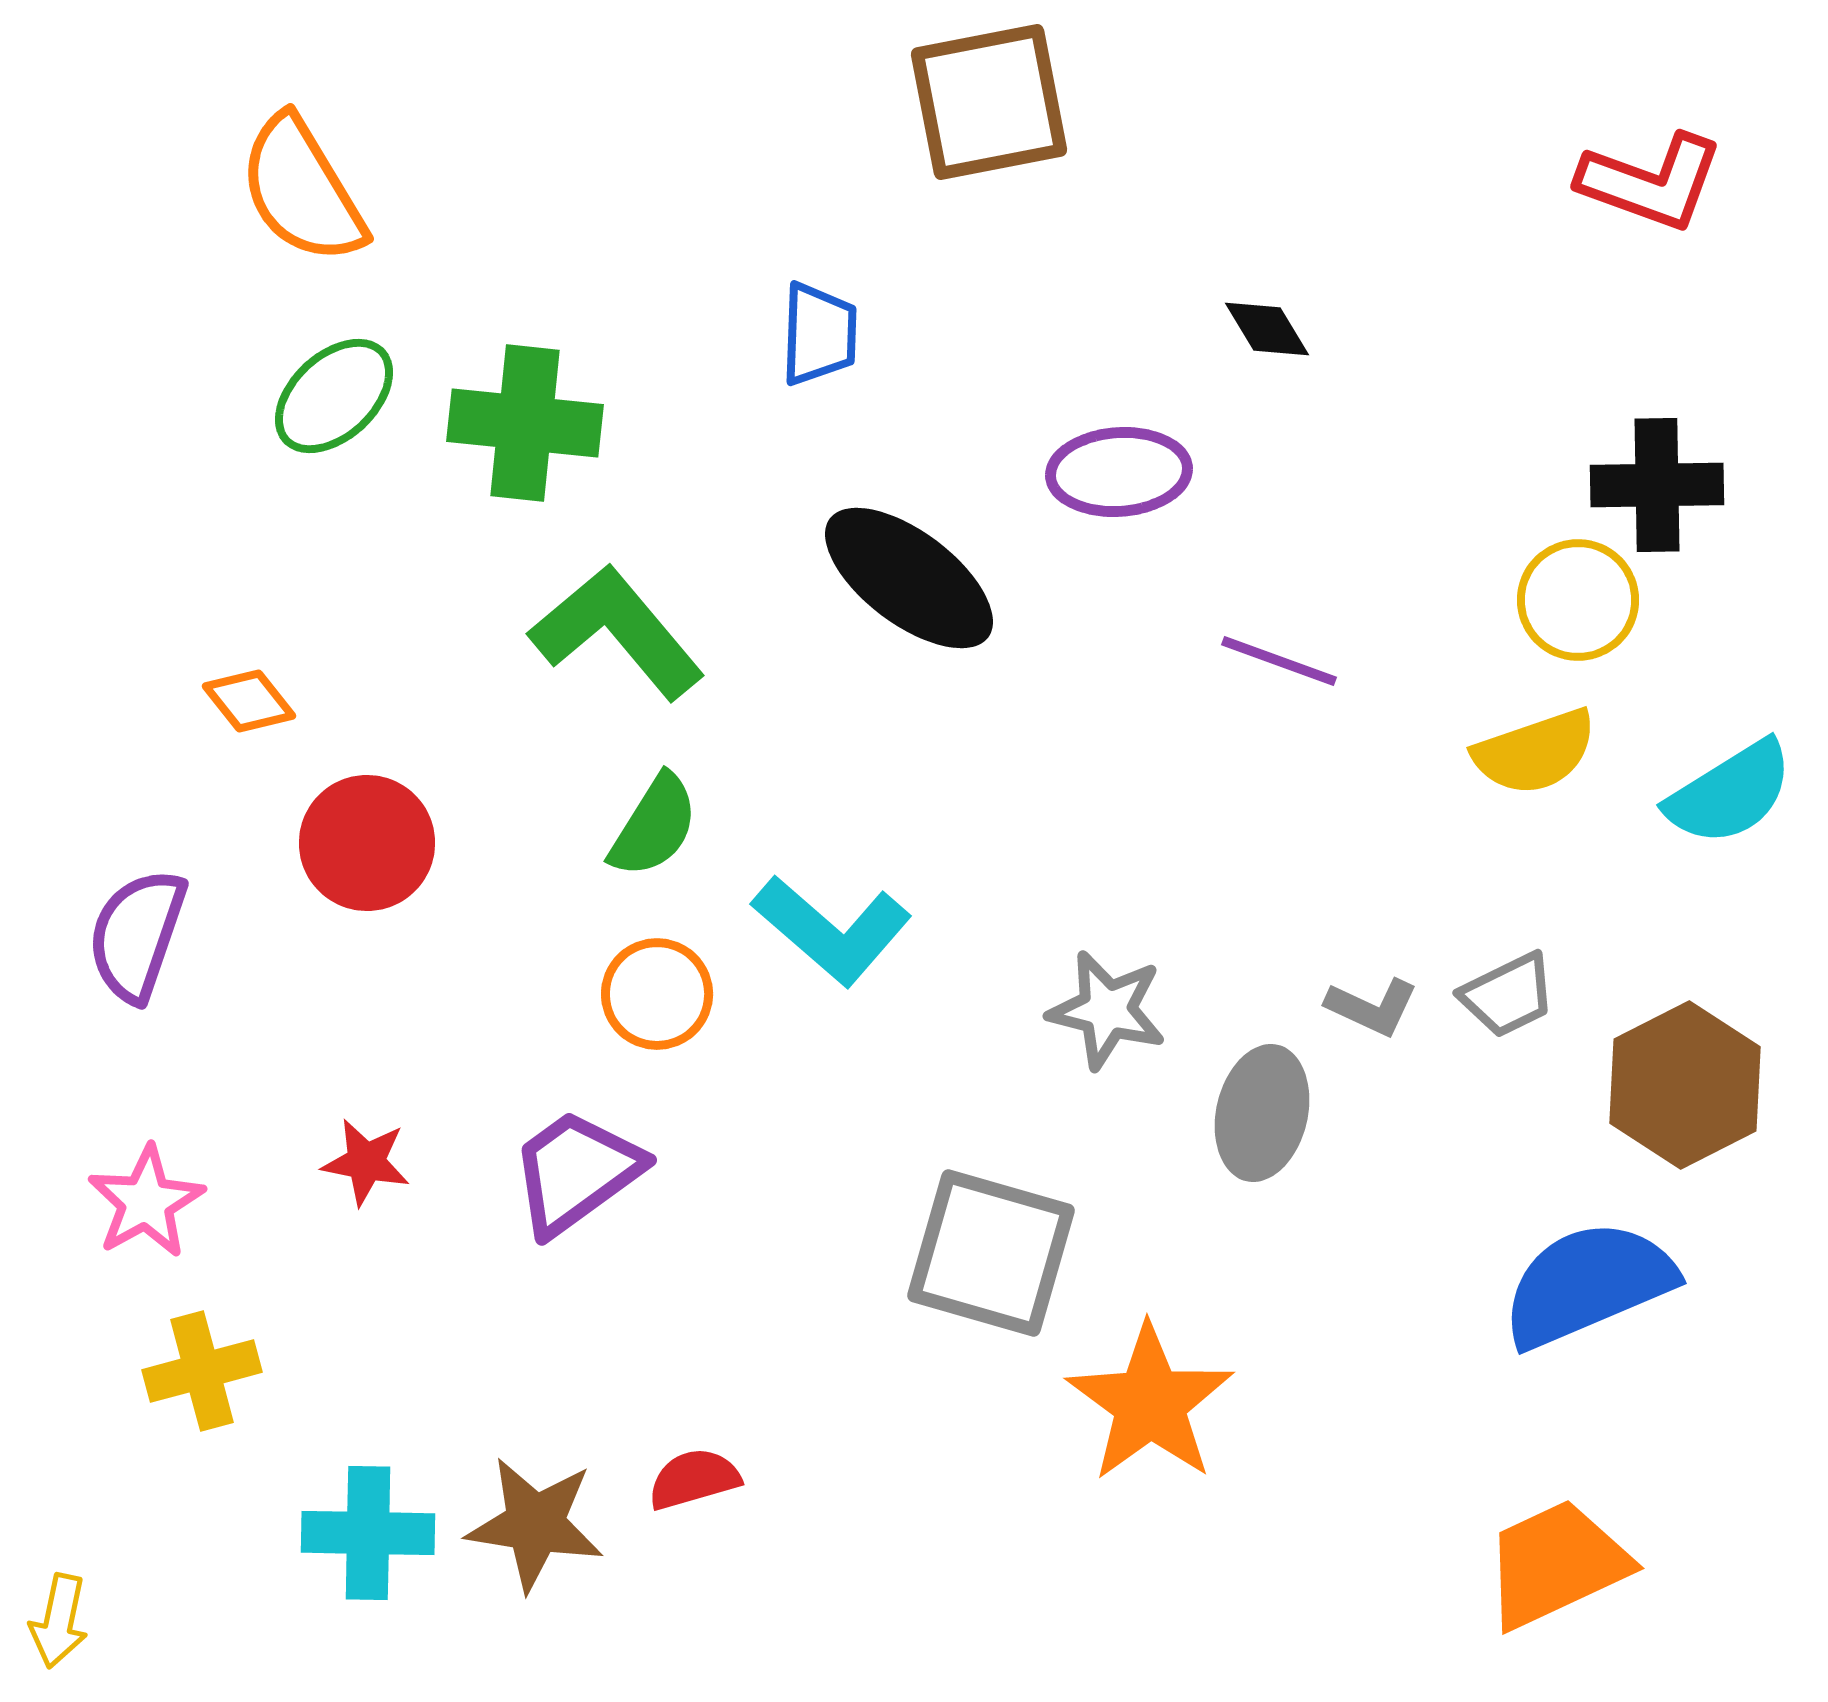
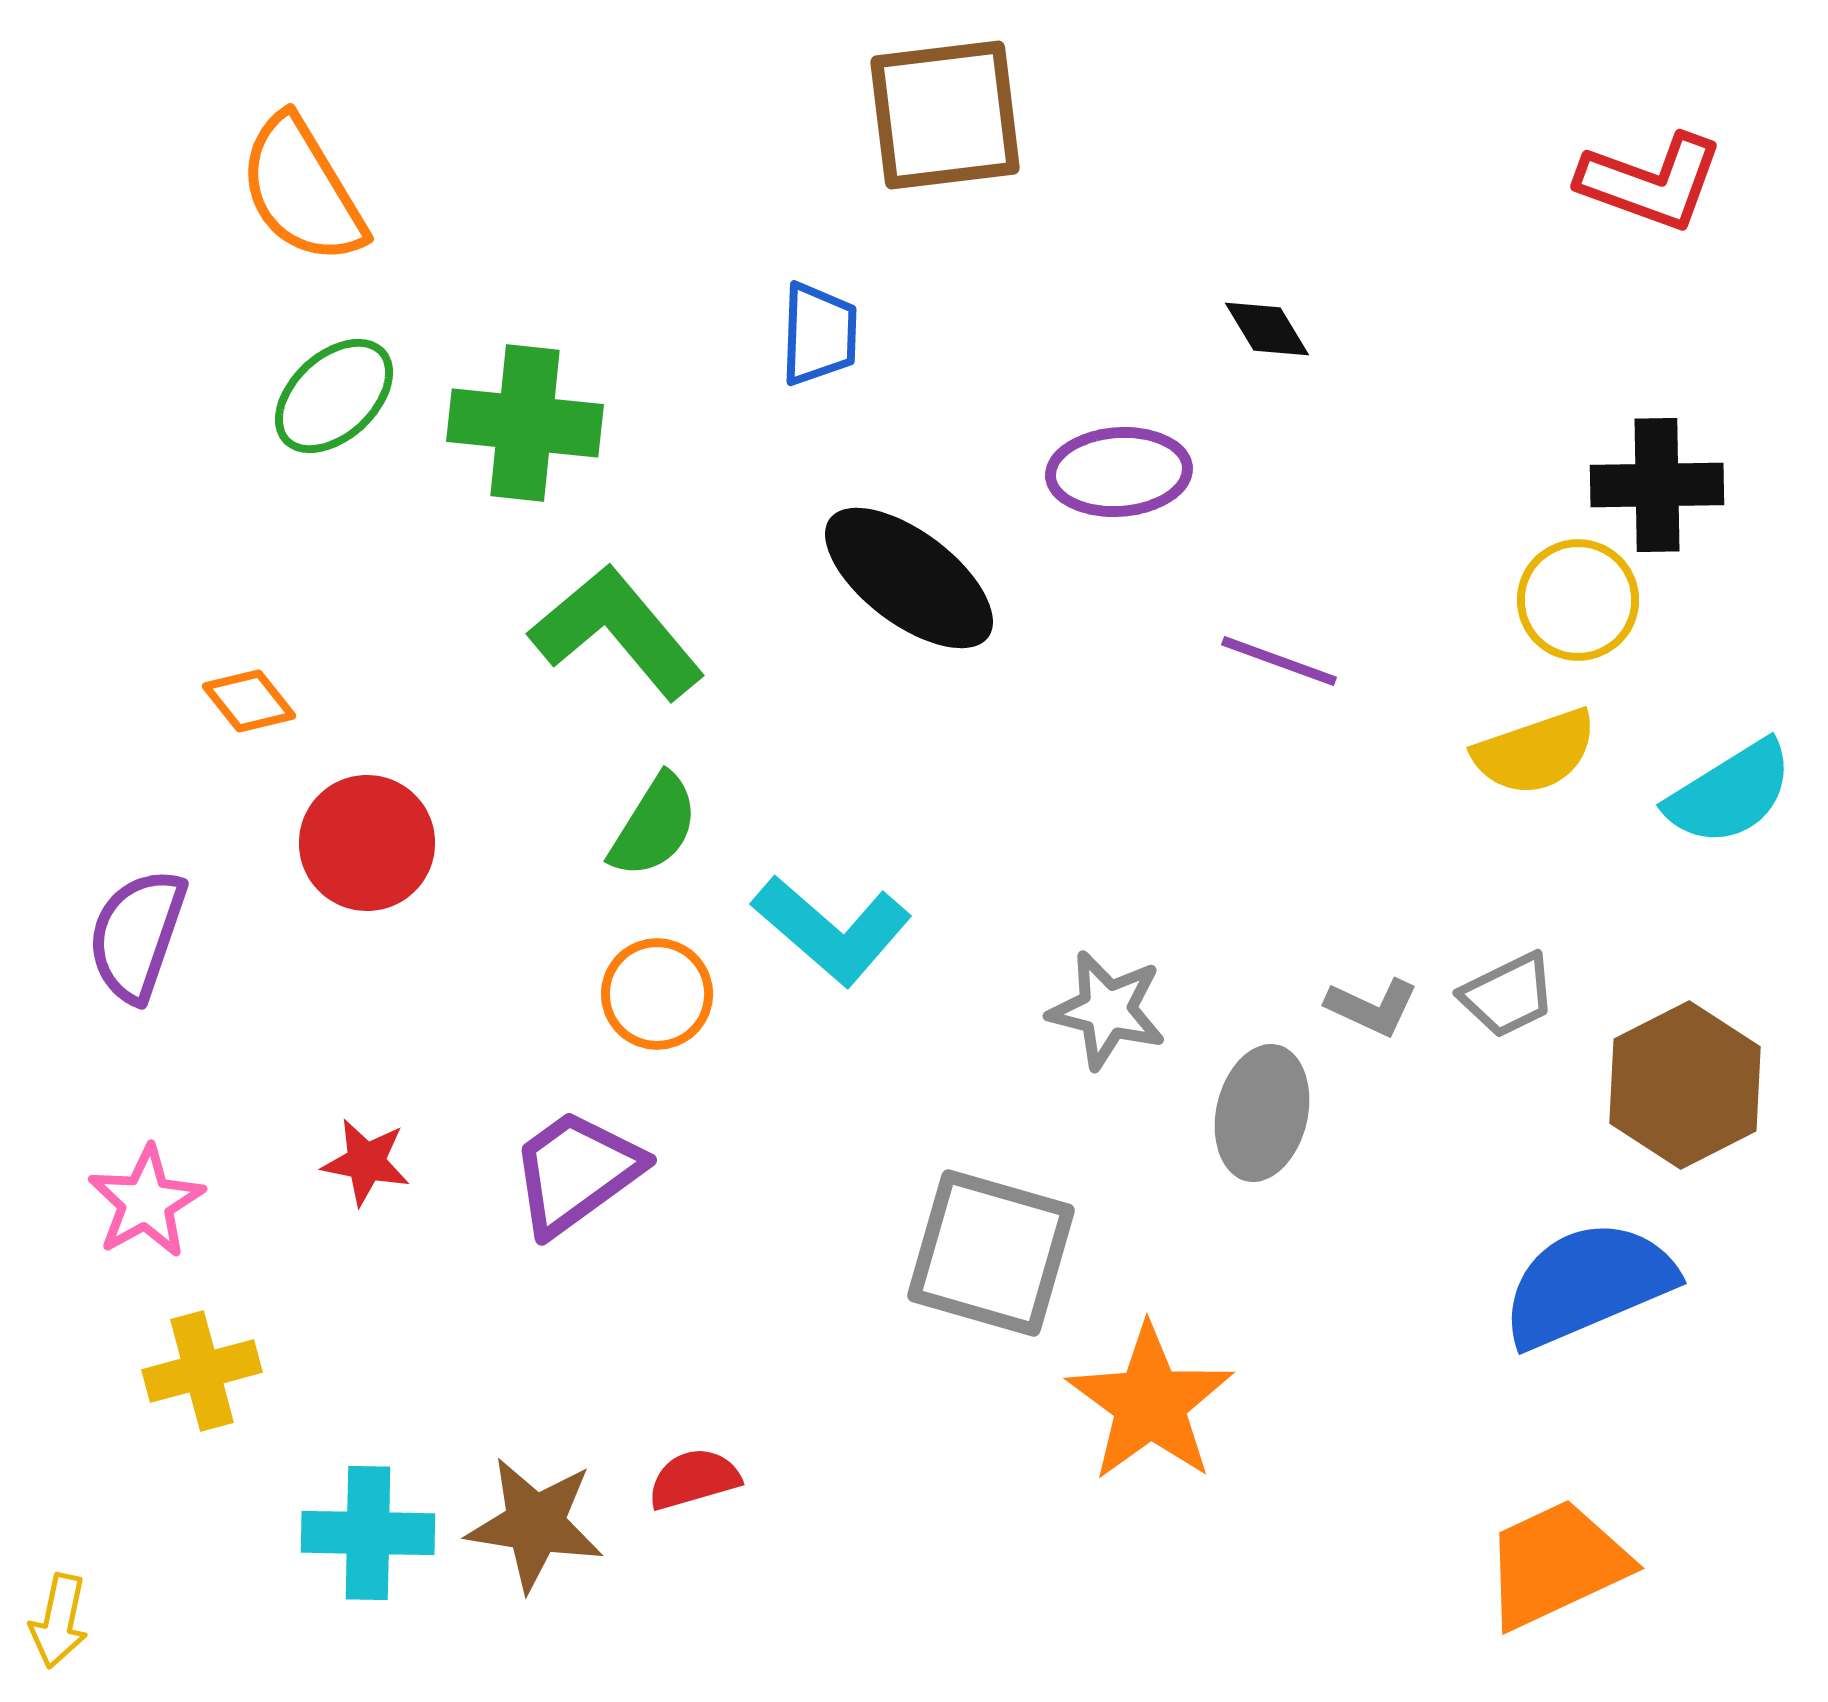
brown square: moved 44 px left, 13 px down; rotated 4 degrees clockwise
